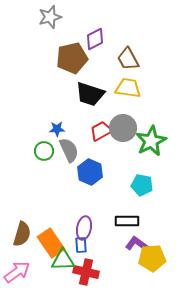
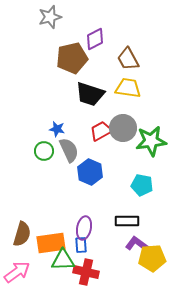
blue star: rotated 14 degrees clockwise
green star: rotated 20 degrees clockwise
orange rectangle: rotated 64 degrees counterclockwise
